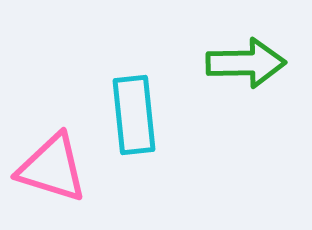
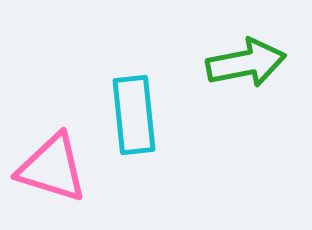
green arrow: rotated 10 degrees counterclockwise
